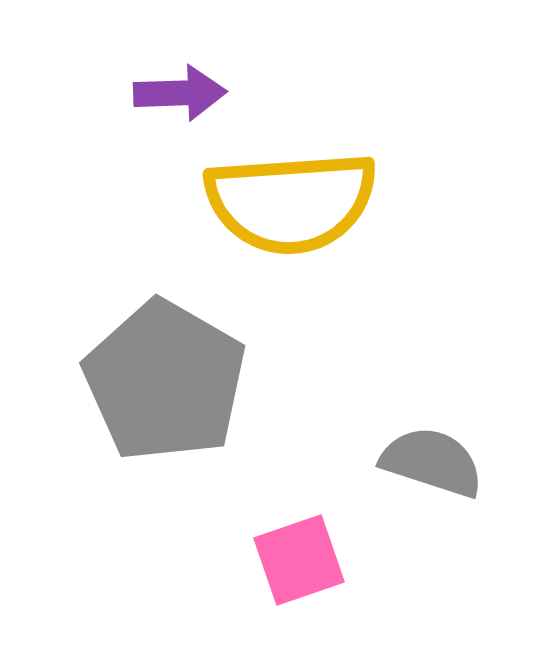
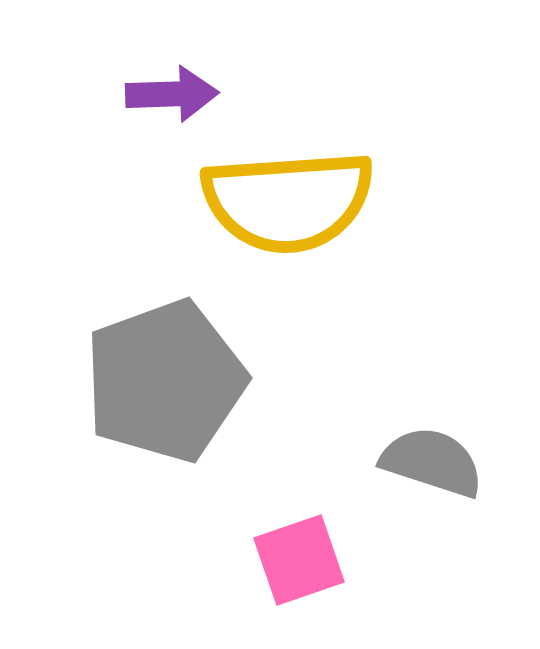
purple arrow: moved 8 px left, 1 px down
yellow semicircle: moved 3 px left, 1 px up
gray pentagon: rotated 22 degrees clockwise
